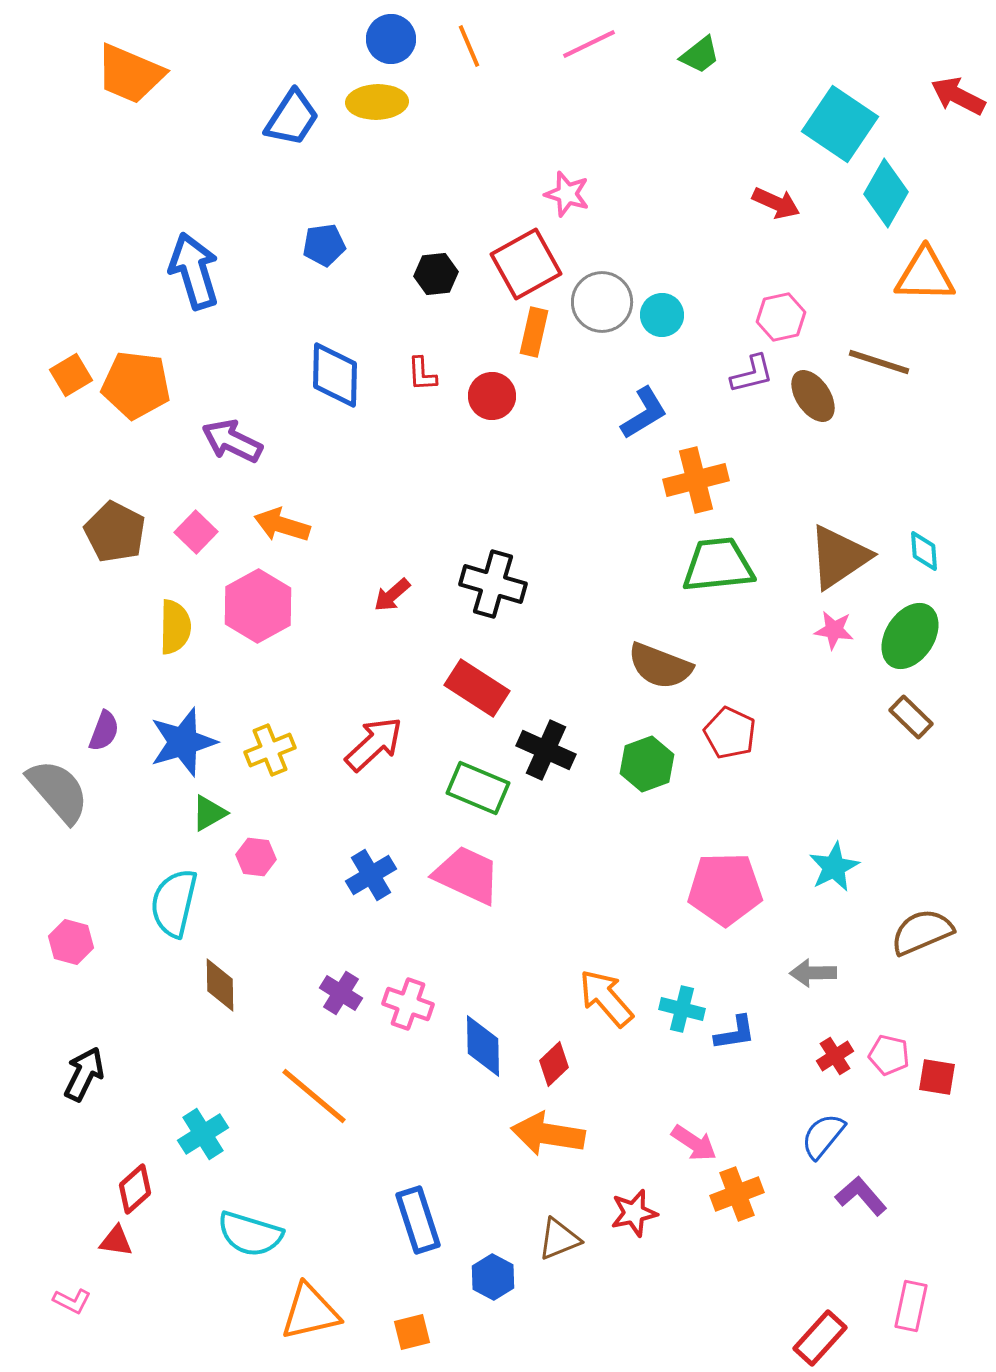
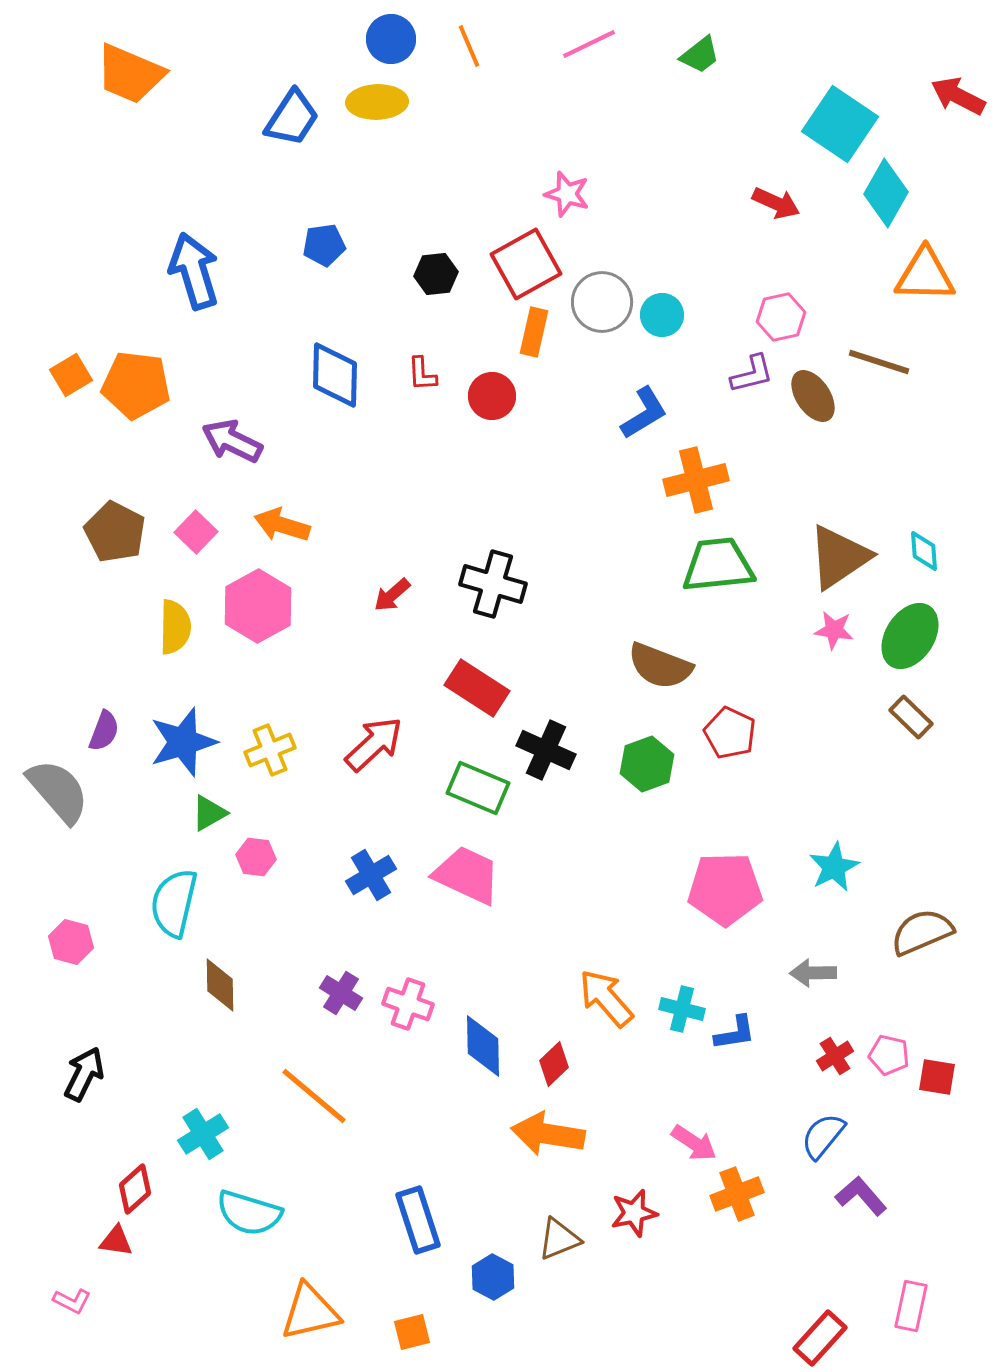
cyan semicircle at (250, 1234): moved 1 px left, 21 px up
